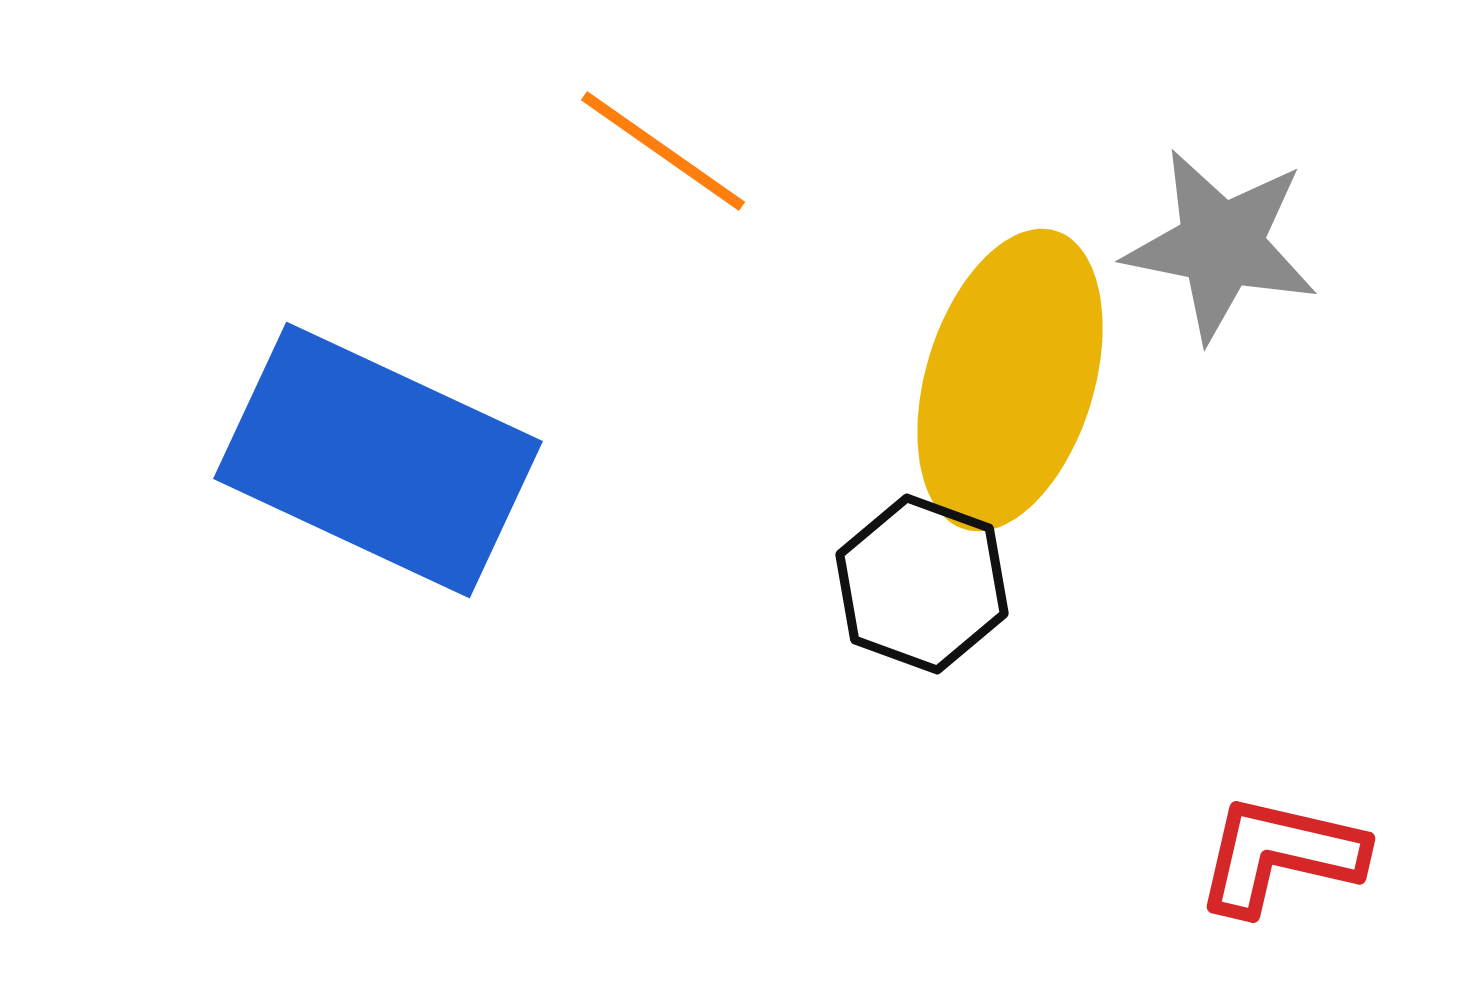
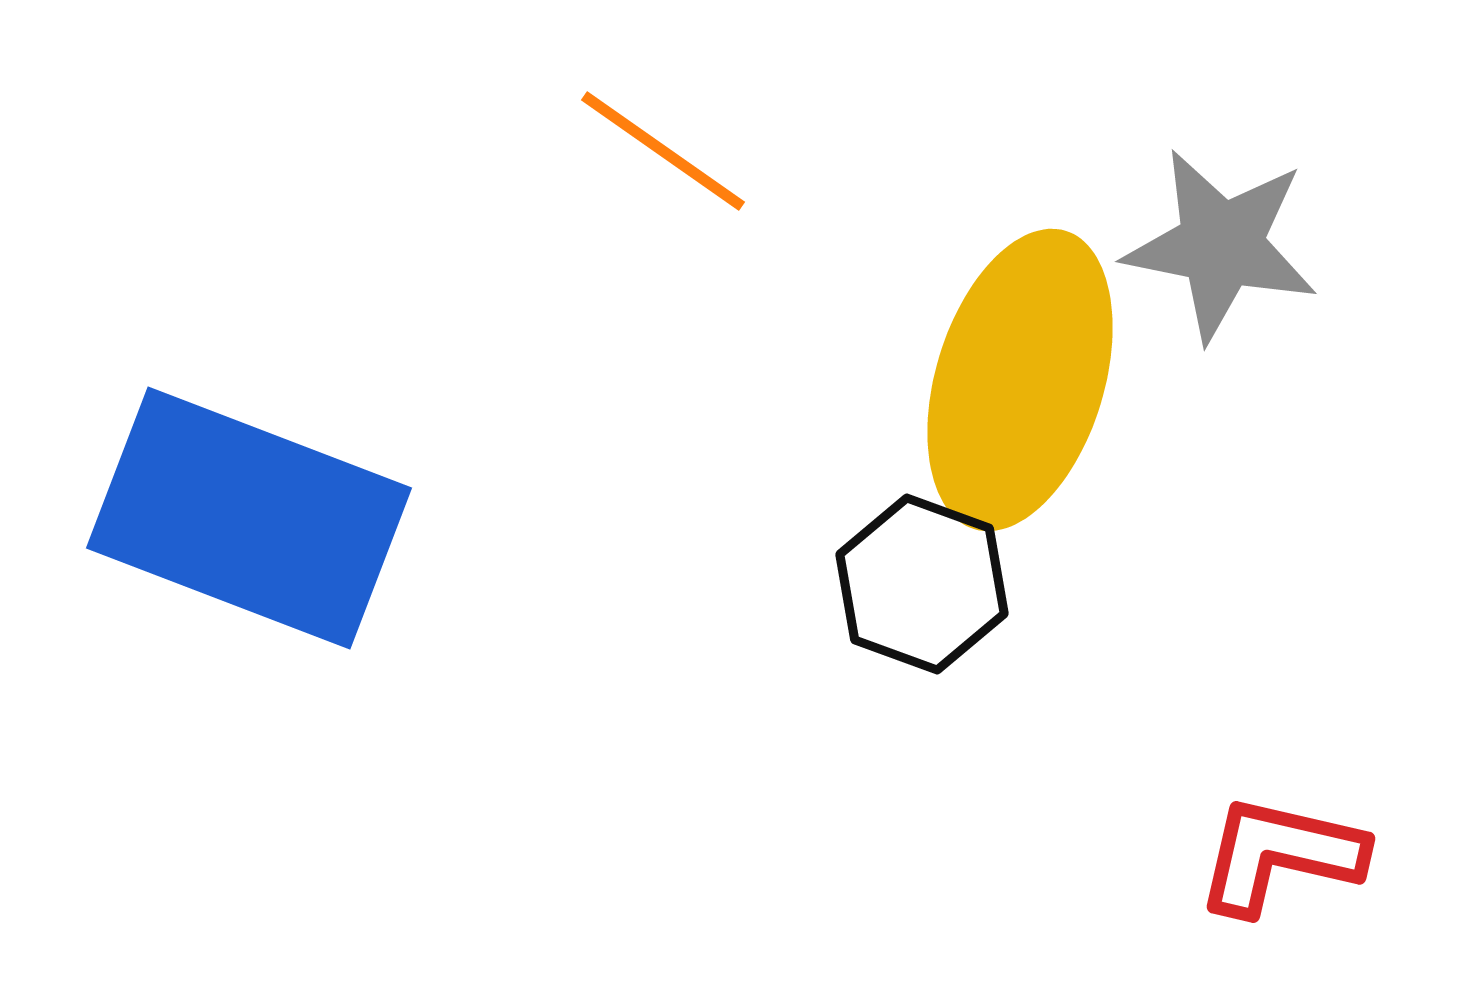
yellow ellipse: moved 10 px right
blue rectangle: moved 129 px left, 58 px down; rotated 4 degrees counterclockwise
